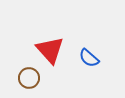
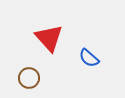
red triangle: moved 1 px left, 12 px up
